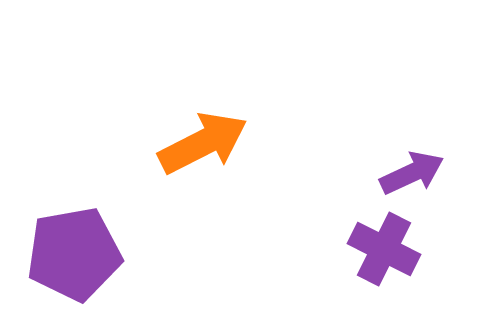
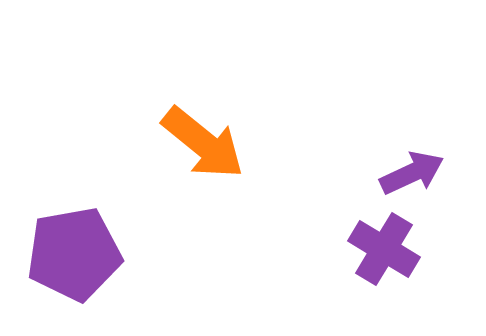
orange arrow: rotated 66 degrees clockwise
purple cross: rotated 4 degrees clockwise
